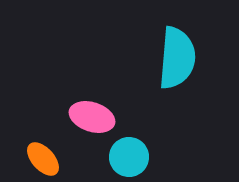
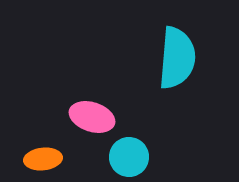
orange ellipse: rotated 54 degrees counterclockwise
